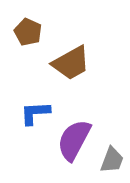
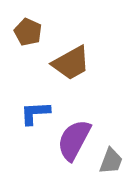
gray trapezoid: moved 1 px left, 1 px down
